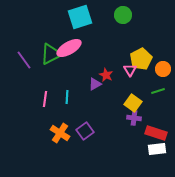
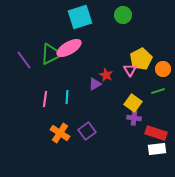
purple square: moved 2 px right
